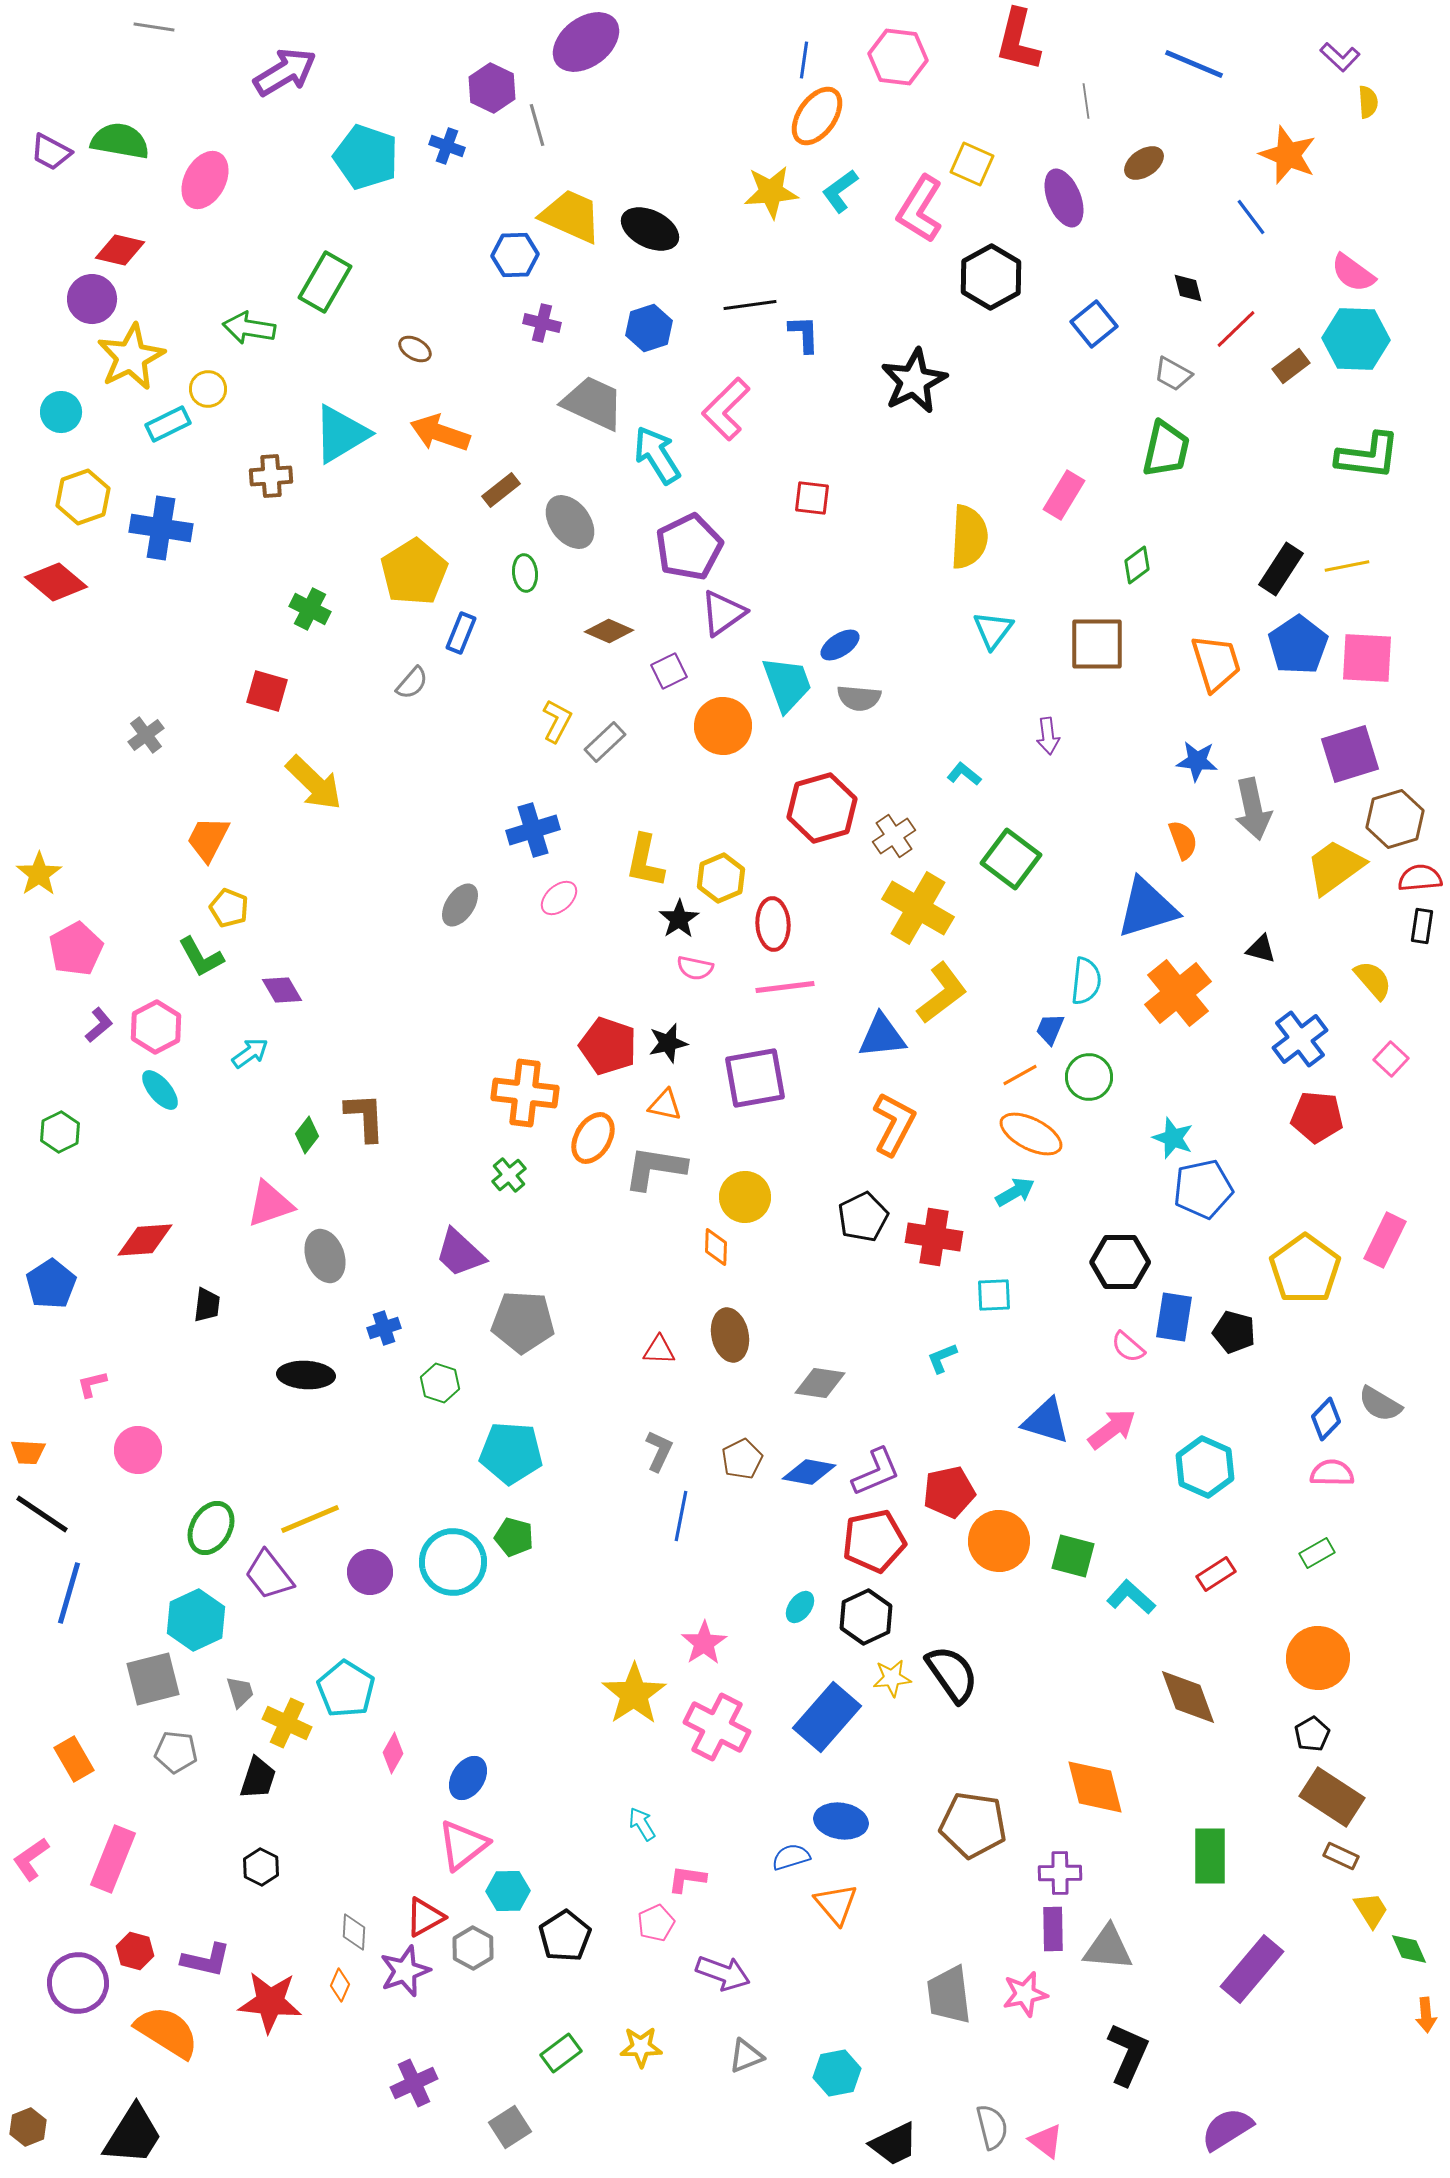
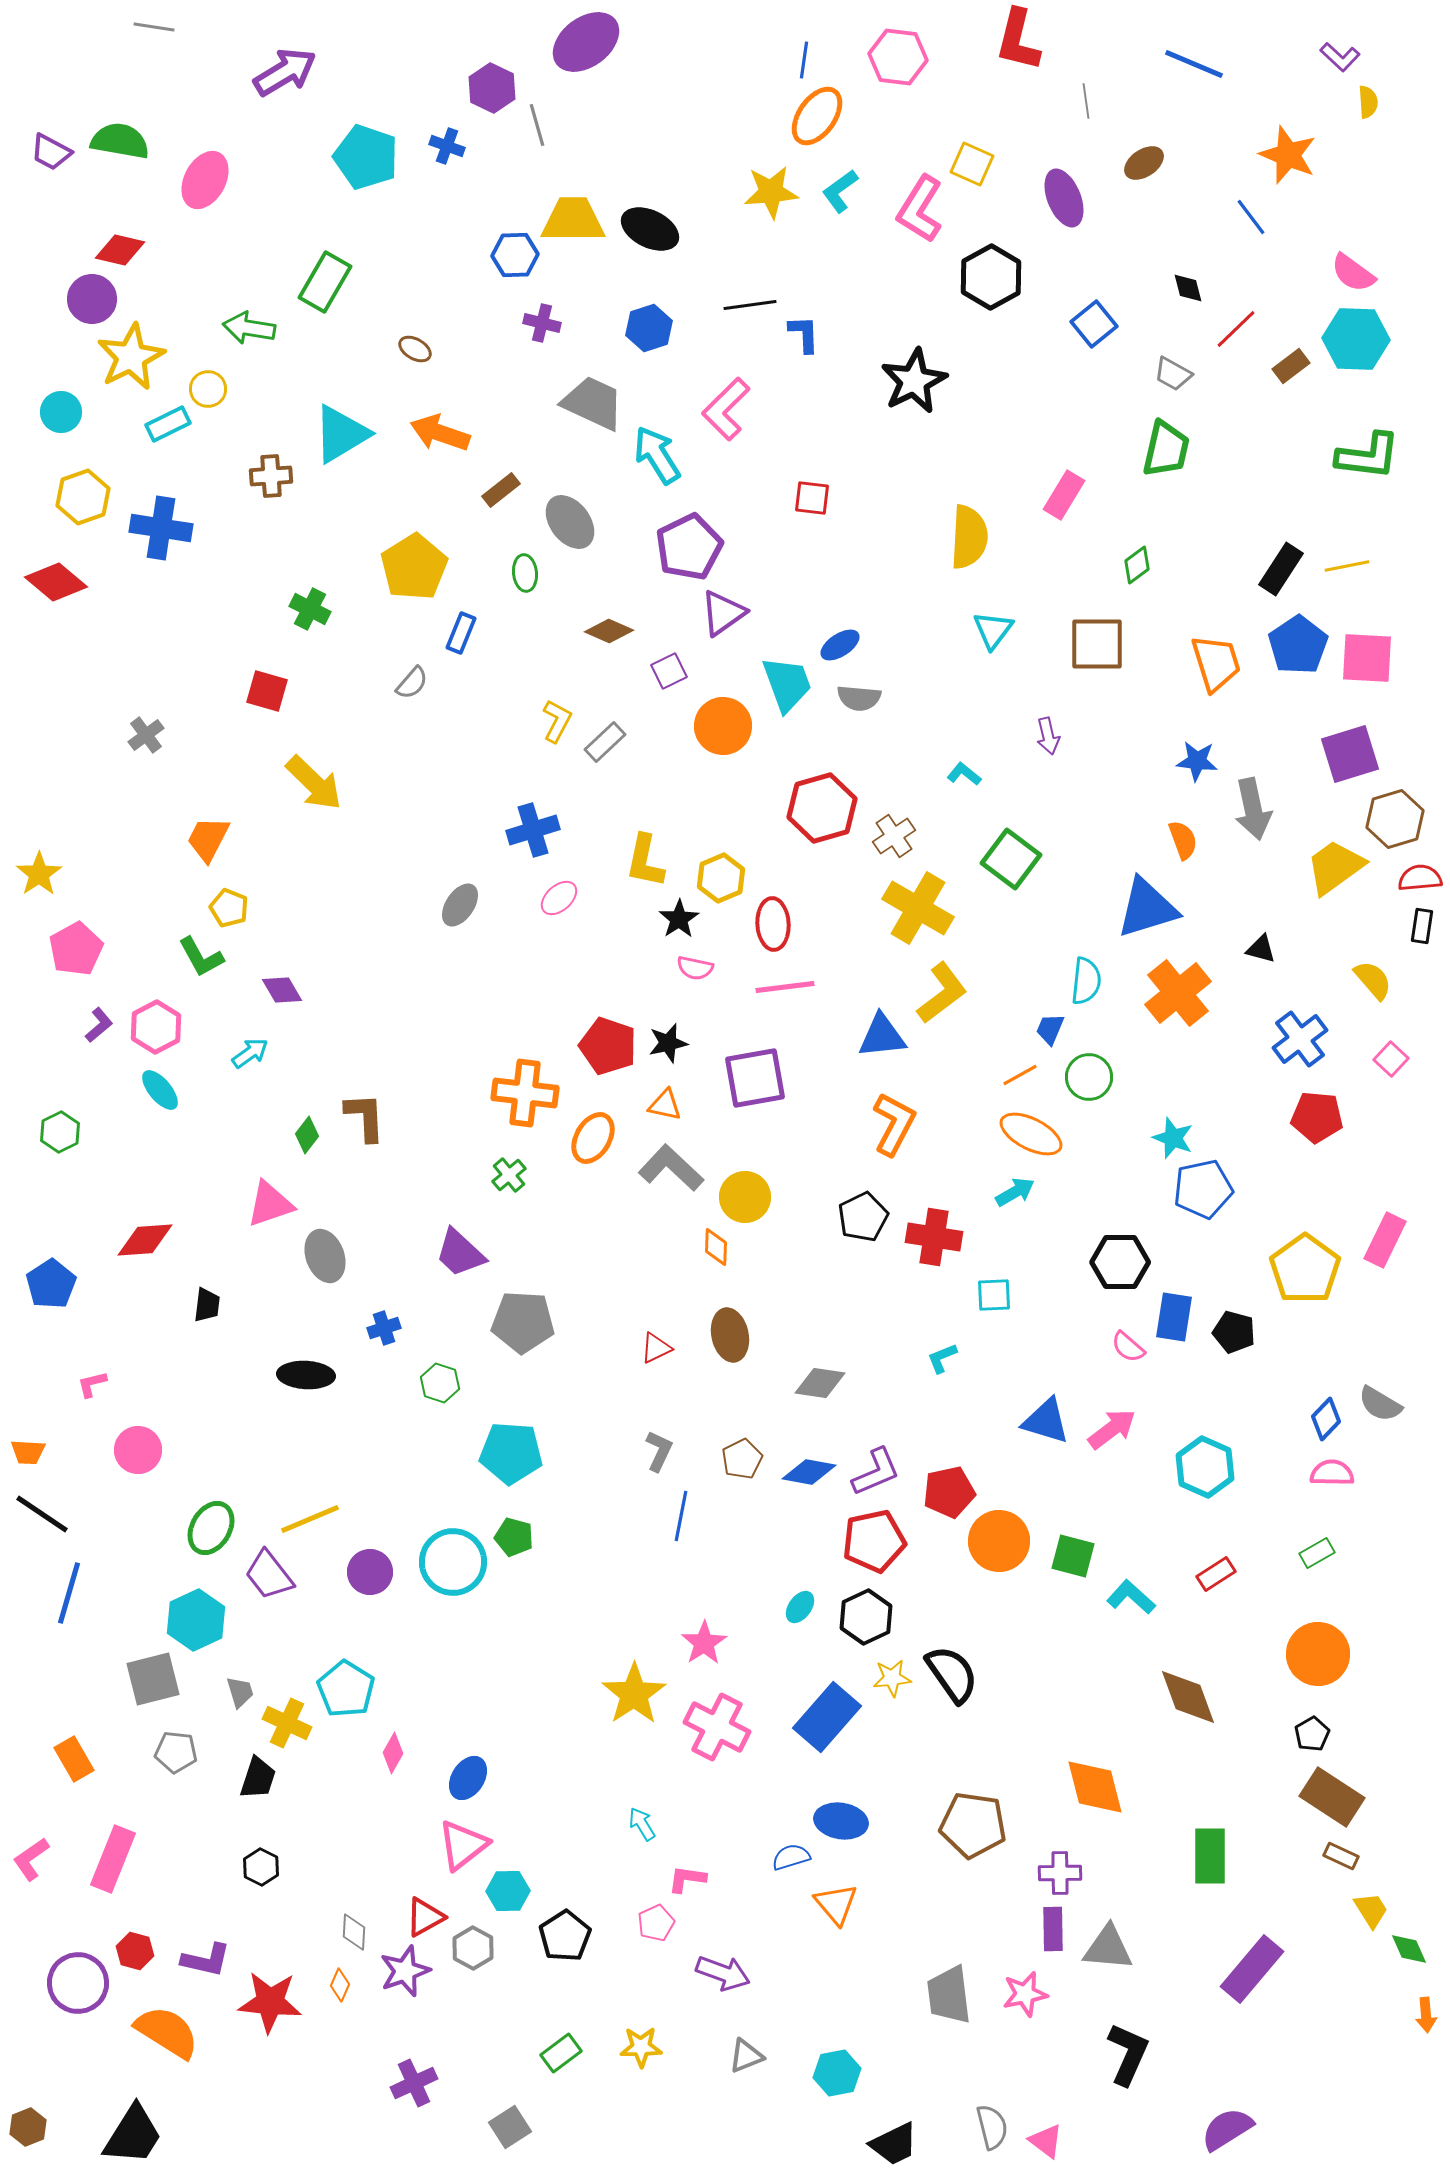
yellow trapezoid at (571, 216): moved 2 px right, 4 px down; rotated 24 degrees counterclockwise
yellow pentagon at (414, 572): moved 5 px up
purple arrow at (1048, 736): rotated 6 degrees counterclockwise
gray L-shape at (655, 1168): moved 16 px right; rotated 34 degrees clockwise
red triangle at (659, 1350): moved 3 px left, 2 px up; rotated 28 degrees counterclockwise
orange circle at (1318, 1658): moved 4 px up
